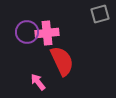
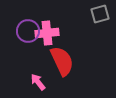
purple circle: moved 1 px right, 1 px up
